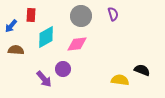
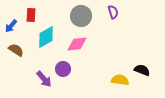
purple semicircle: moved 2 px up
brown semicircle: rotated 28 degrees clockwise
